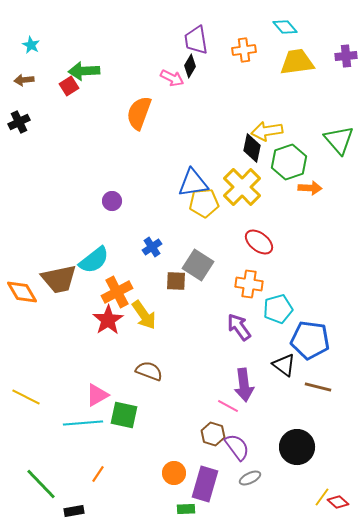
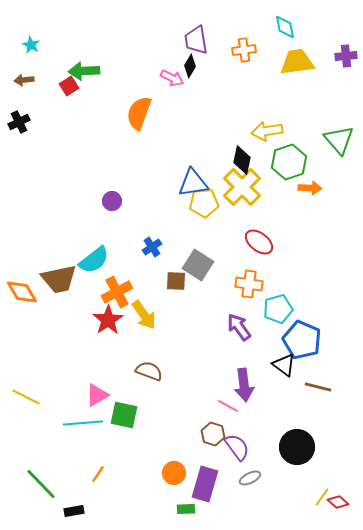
cyan diamond at (285, 27): rotated 30 degrees clockwise
black diamond at (252, 148): moved 10 px left, 12 px down
blue pentagon at (310, 340): moved 8 px left; rotated 15 degrees clockwise
